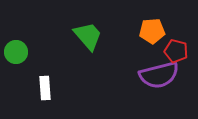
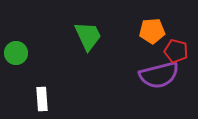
green trapezoid: rotated 16 degrees clockwise
green circle: moved 1 px down
white rectangle: moved 3 px left, 11 px down
